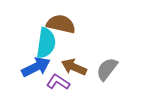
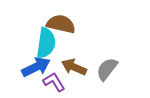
purple L-shape: moved 4 px left; rotated 25 degrees clockwise
